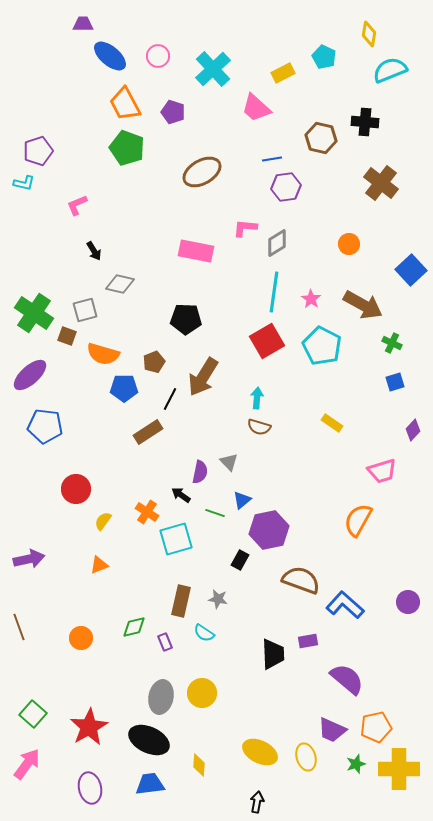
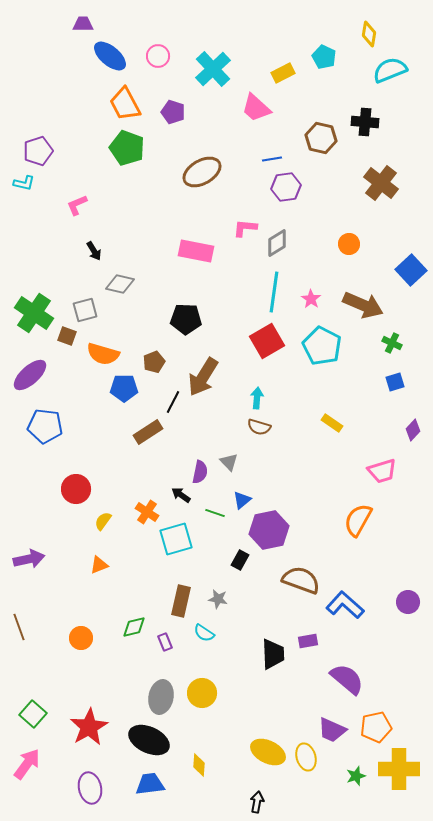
brown arrow at (363, 305): rotated 6 degrees counterclockwise
black line at (170, 399): moved 3 px right, 3 px down
yellow ellipse at (260, 752): moved 8 px right
green star at (356, 764): moved 12 px down
